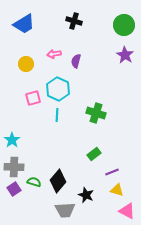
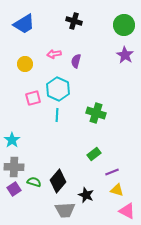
yellow circle: moved 1 px left
